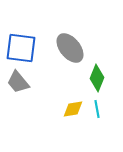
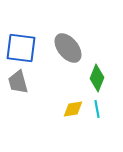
gray ellipse: moved 2 px left
gray trapezoid: rotated 25 degrees clockwise
